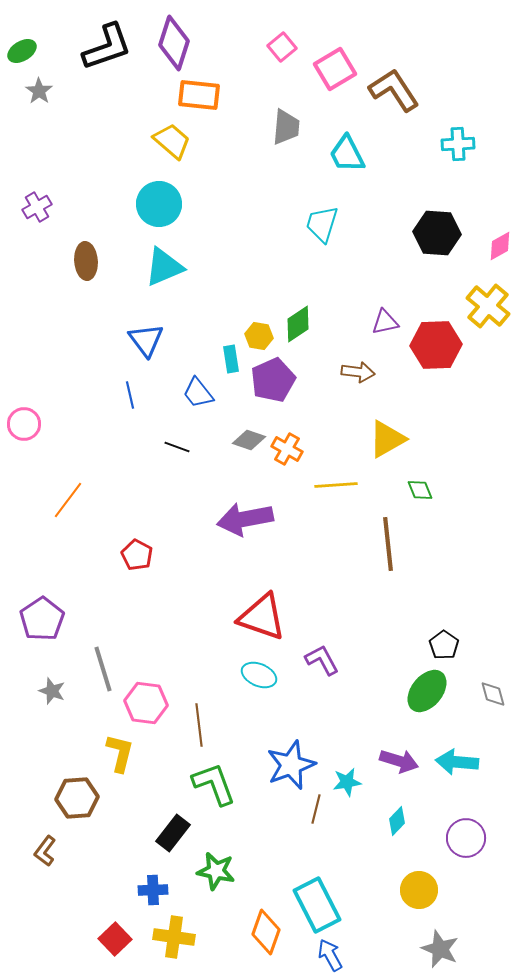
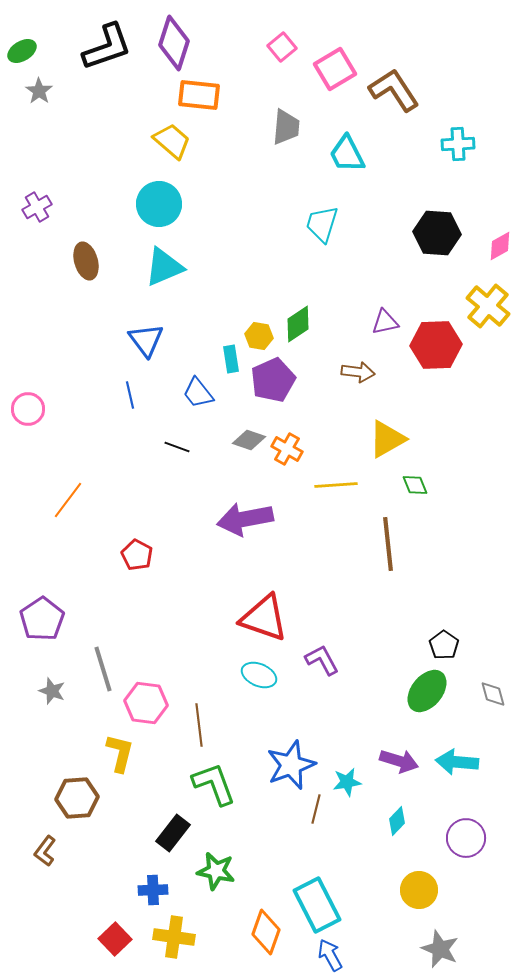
brown ellipse at (86, 261): rotated 12 degrees counterclockwise
pink circle at (24, 424): moved 4 px right, 15 px up
green diamond at (420, 490): moved 5 px left, 5 px up
red triangle at (262, 617): moved 2 px right, 1 px down
